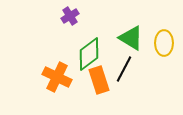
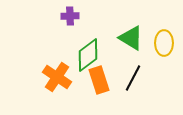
purple cross: rotated 30 degrees clockwise
green diamond: moved 1 px left, 1 px down
black line: moved 9 px right, 9 px down
orange cross: rotated 8 degrees clockwise
